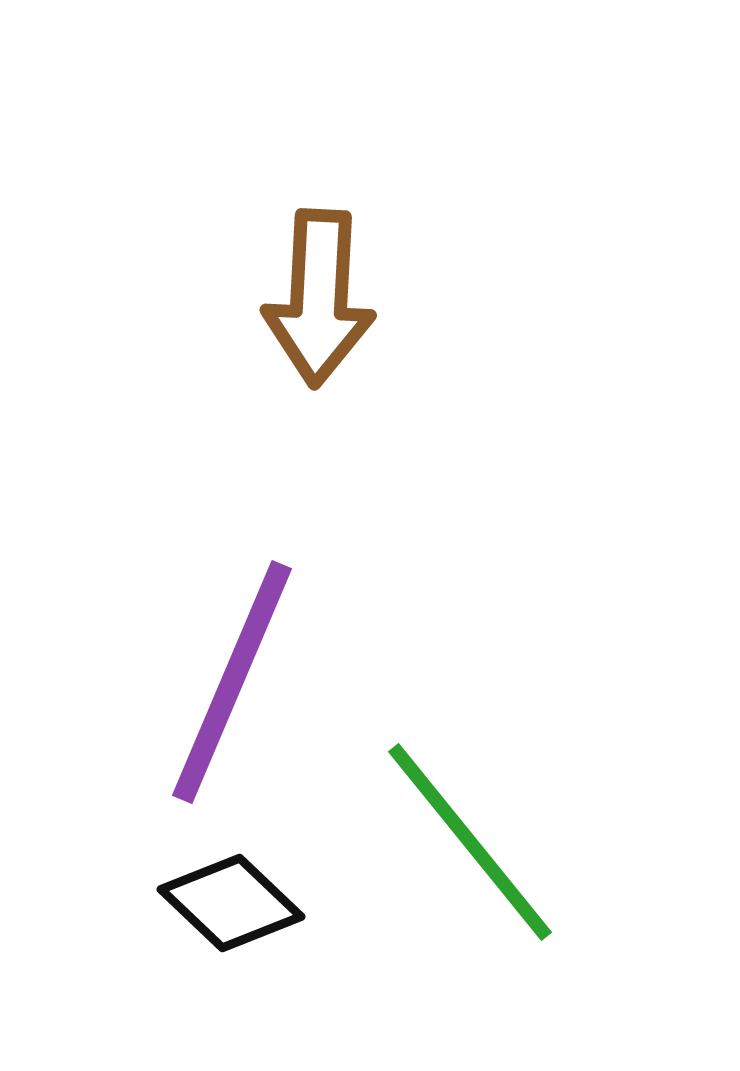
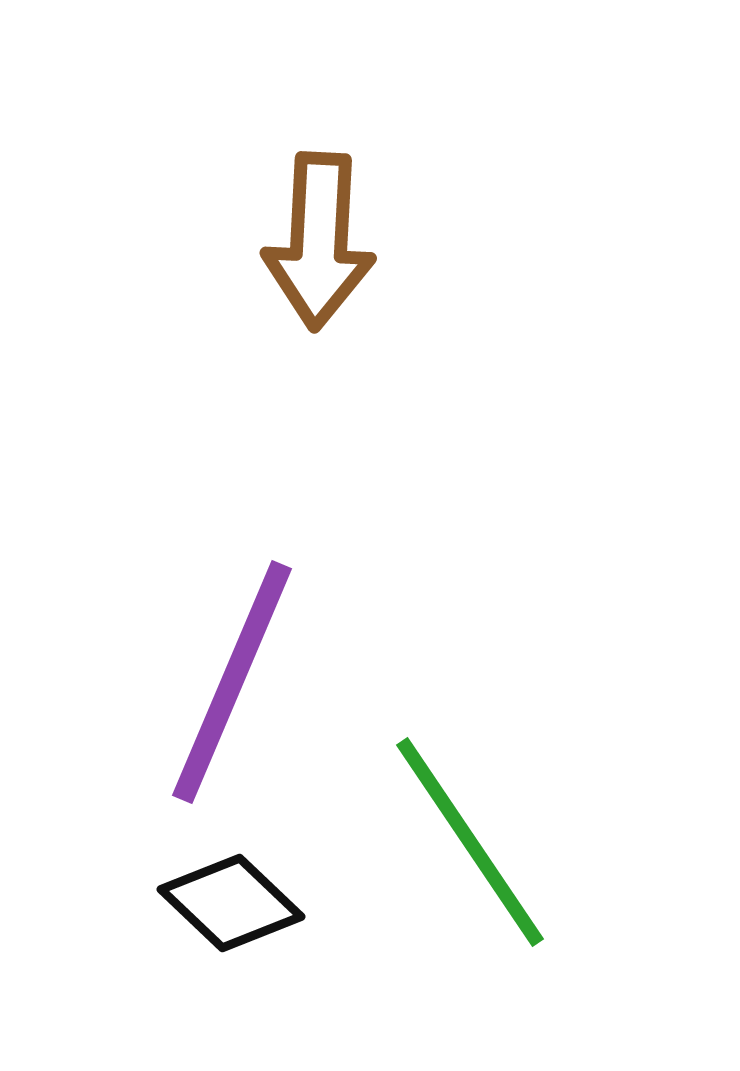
brown arrow: moved 57 px up
green line: rotated 5 degrees clockwise
